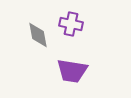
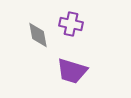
purple trapezoid: rotated 8 degrees clockwise
